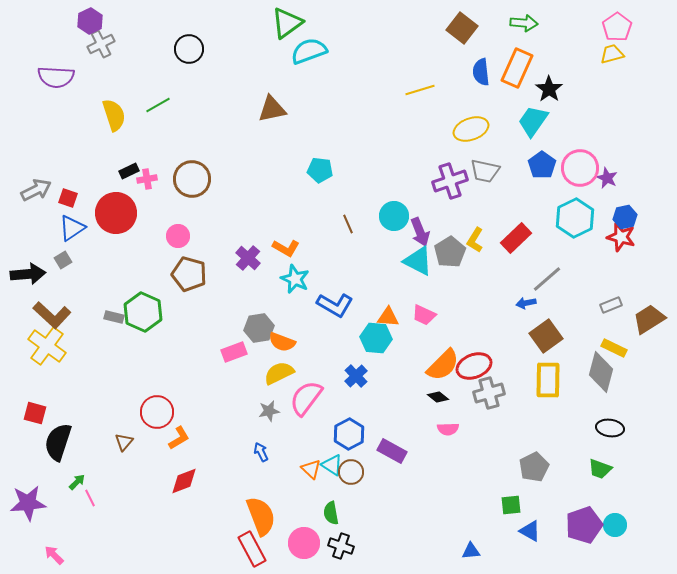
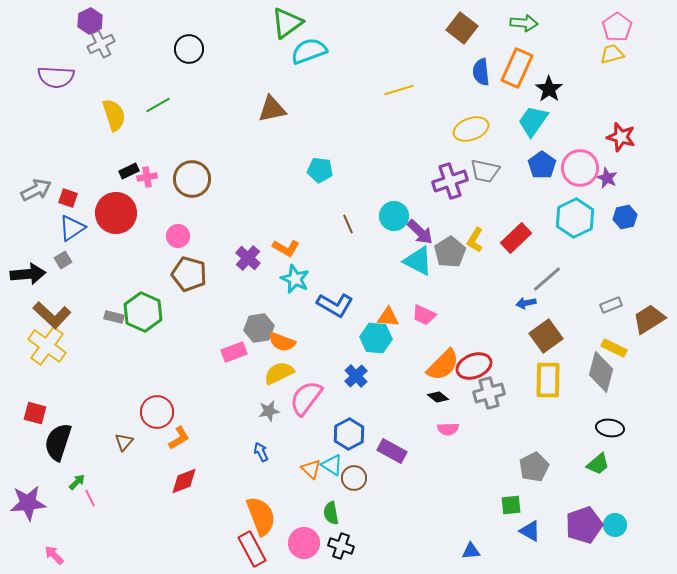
yellow line at (420, 90): moved 21 px left
pink cross at (147, 179): moved 2 px up
purple arrow at (420, 232): rotated 24 degrees counterclockwise
red star at (621, 237): moved 100 px up
green trapezoid at (600, 469): moved 2 px left, 5 px up; rotated 60 degrees counterclockwise
brown circle at (351, 472): moved 3 px right, 6 px down
